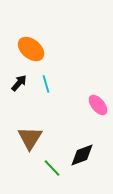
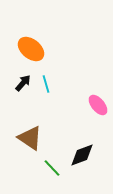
black arrow: moved 4 px right
brown triangle: rotated 28 degrees counterclockwise
